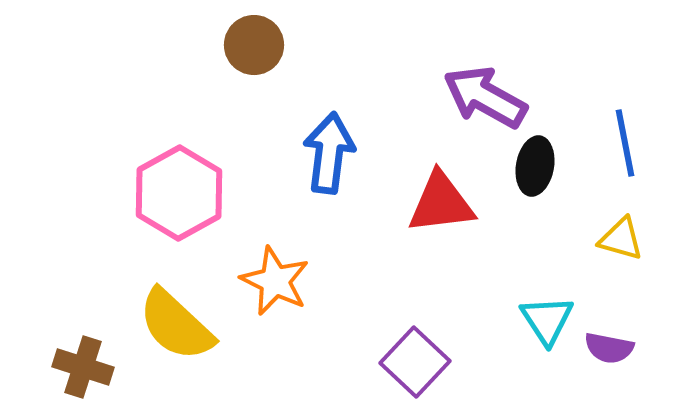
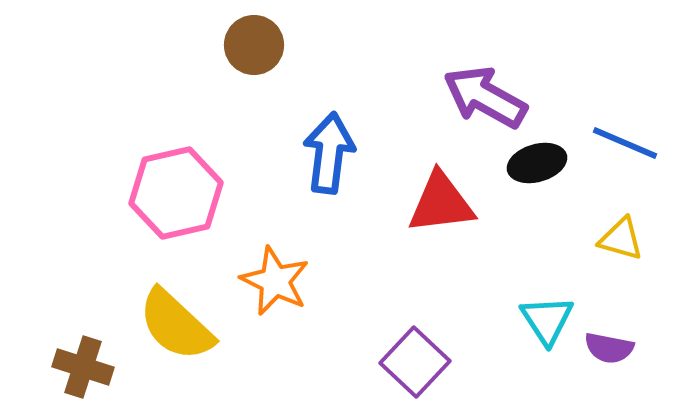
blue line: rotated 56 degrees counterclockwise
black ellipse: moved 2 px right, 3 px up; rotated 64 degrees clockwise
pink hexagon: moved 3 px left; rotated 16 degrees clockwise
